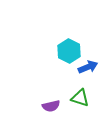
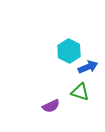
green triangle: moved 6 px up
purple semicircle: rotated 12 degrees counterclockwise
